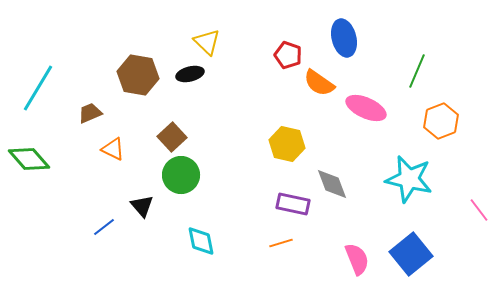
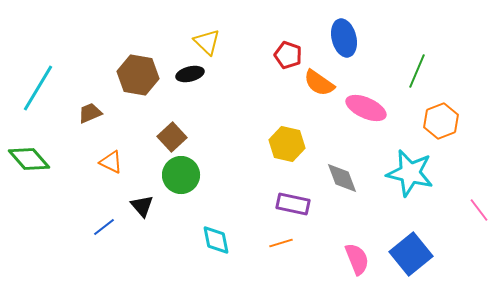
orange triangle: moved 2 px left, 13 px down
cyan star: moved 1 px right, 6 px up
gray diamond: moved 10 px right, 6 px up
cyan diamond: moved 15 px right, 1 px up
